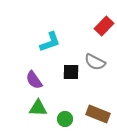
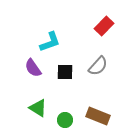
gray semicircle: moved 3 px right, 4 px down; rotated 75 degrees counterclockwise
black square: moved 6 px left
purple semicircle: moved 1 px left, 12 px up
green triangle: rotated 30 degrees clockwise
brown rectangle: moved 2 px down
green circle: moved 1 px down
